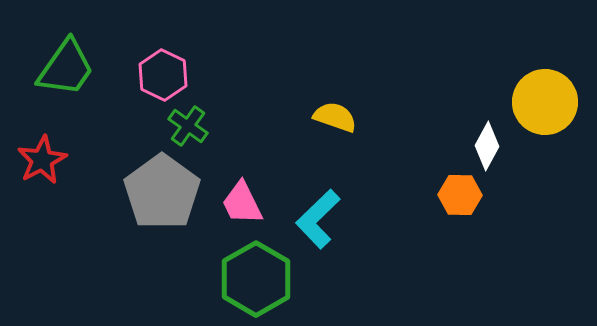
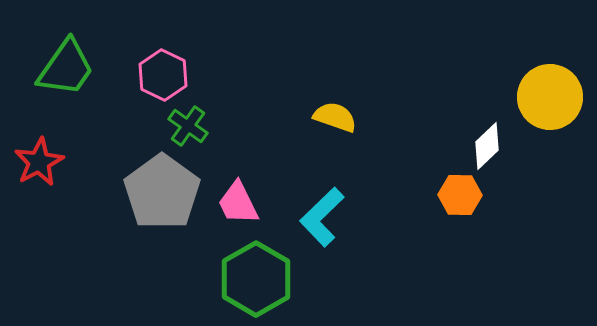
yellow circle: moved 5 px right, 5 px up
white diamond: rotated 18 degrees clockwise
red star: moved 3 px left, 2 px down
pink trapezoid: moved 4 px left
cyan L-shape: moved 4 px right, 2 px up
